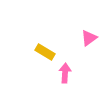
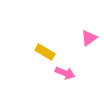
pink arrow: rotated 108 degrees clockwise
